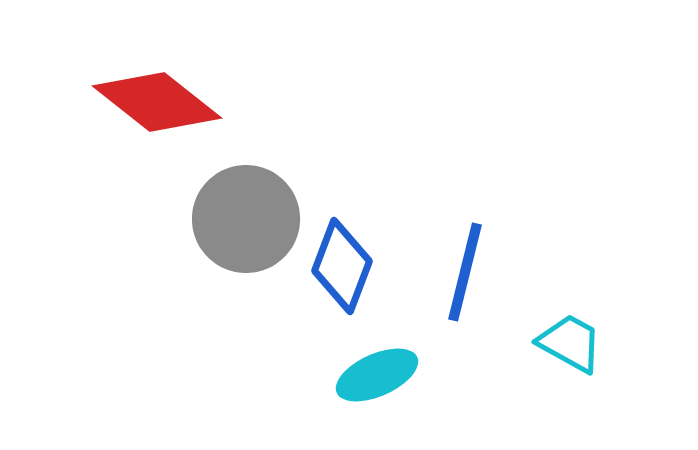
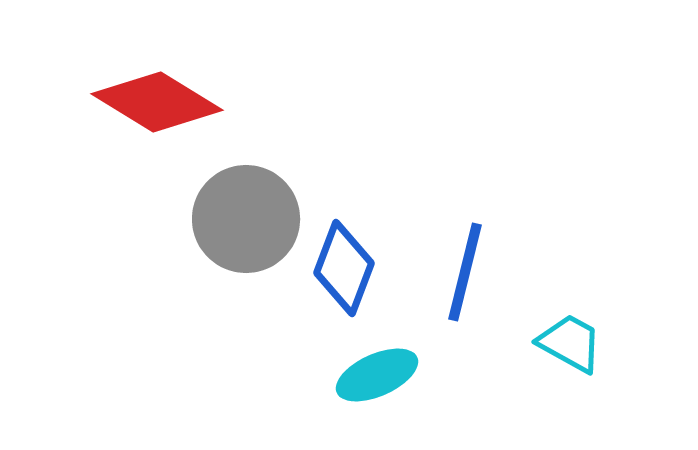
red diamond: rotated 7 degrees counterclockwise
blue diamond: moved 2 px right, 2 px down
